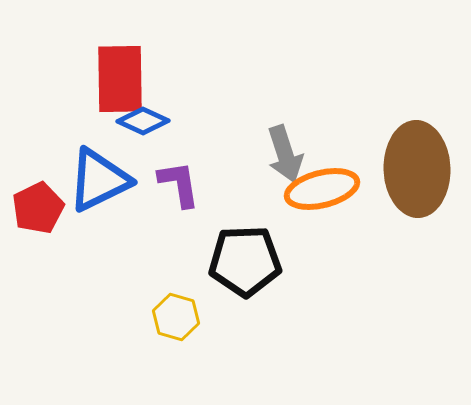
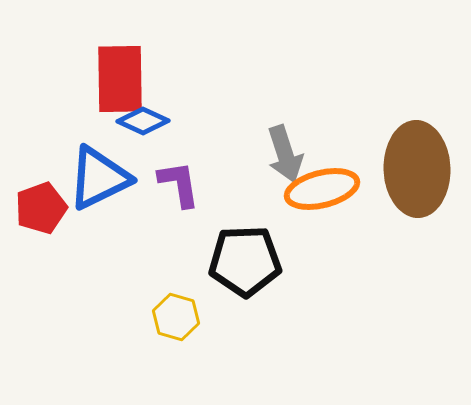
blue triangle: moved 2 px up
red pentagon: moved 3 px right; rotated 6 degrees clockwise
